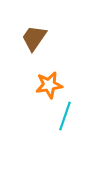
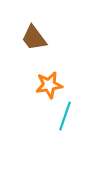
brown trapezoid: rotated 72 degrees counterclockwise
